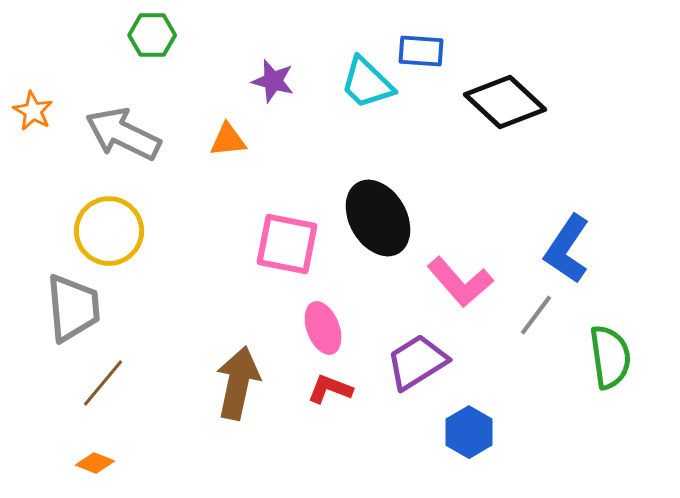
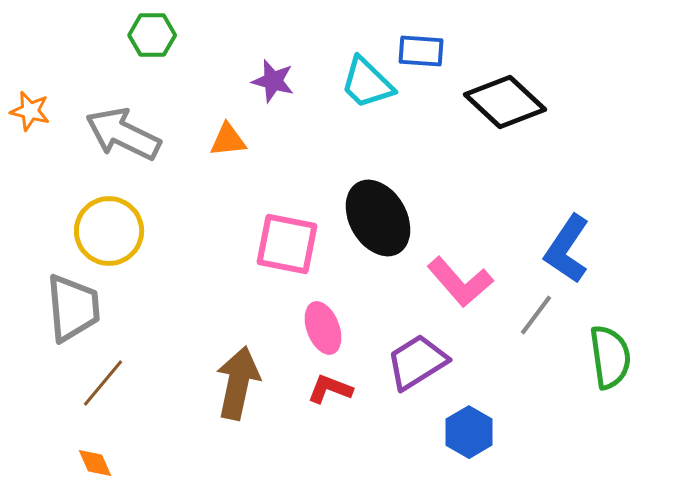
orange star: moved 3 px left; rotated 15 degrees counterclockwise
orange diamond: rotated 45 degrees clockwise
